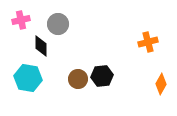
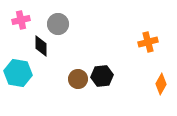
cyan hexagon: moved 10 px left, 5 px up
